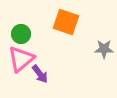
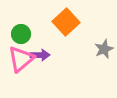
orange square: rotated 28 degrees clockwise
gray star: rotated 24 degrees counterclockwise
purple arrow: moved 19 px up; rotated 54 degrees counterclockwise
